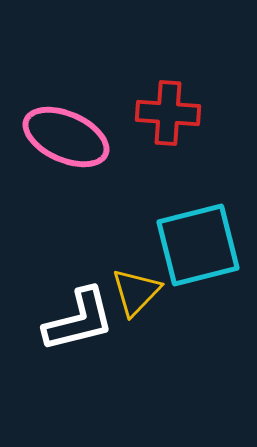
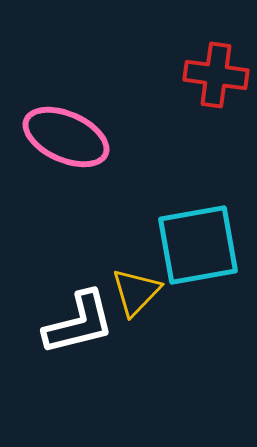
red cross: moved 48 px right, 38 px up; rotated 4 degrees clockwise
cyan square: rotated 4 degrees clockwise
white L-shape: moved 3 px down
